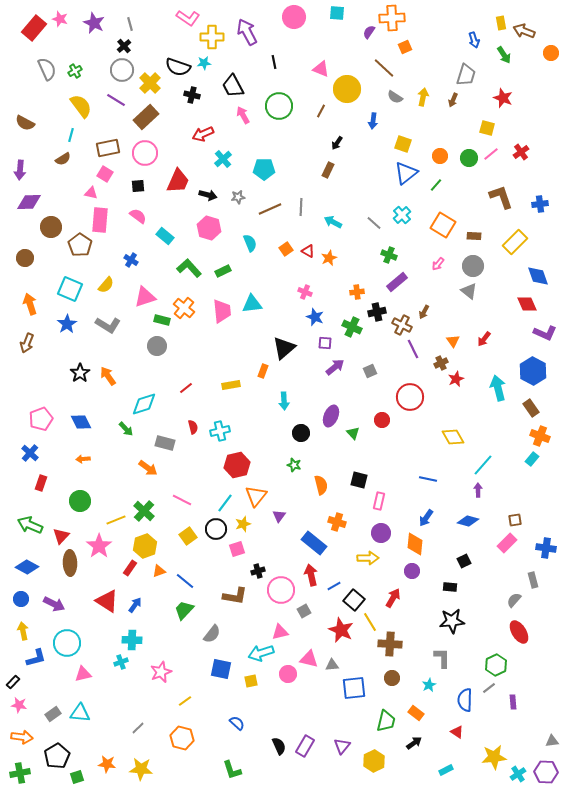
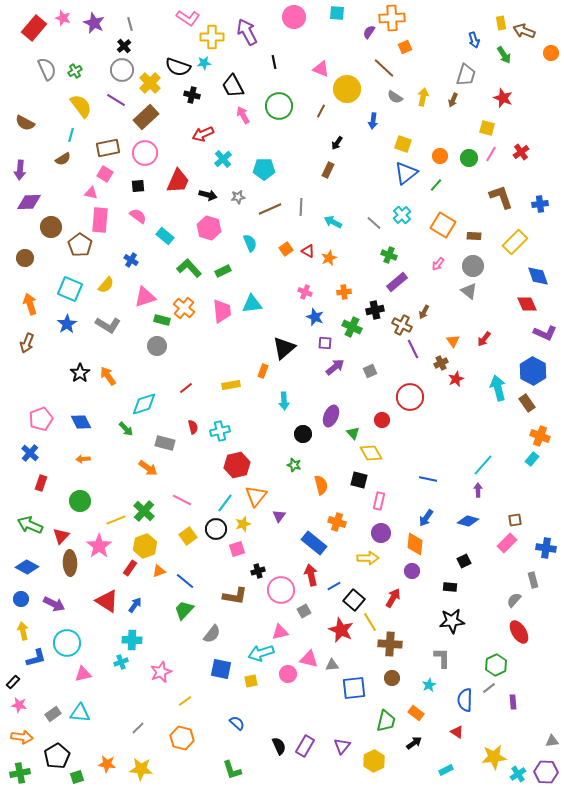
pink star at (60, 19): moved 3 px right, 1 px up
pink line at (491, 154): rotated 21 degrees counterclockwise
orange cross at (357, 292): moved 13 px left
black cross at (377, 312): moved 2 px left, 2 px up
brown rectangle at (531, 408): moved 4 px left, 5 px up
black circle at (301, 433): moved 2 px right, 1 px down
yellow diamond at (453, 437): moved 82 px left, 16 px down
